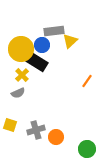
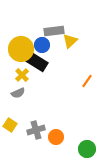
yellow square: rotated 16 degrees clockwise
